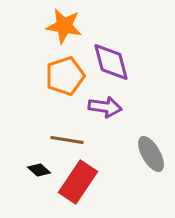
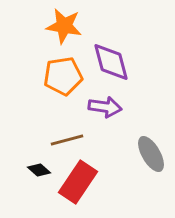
orange pentagon: moved 2 px left; rotated 9 degrees clockwise
brown line: rotated 24 degrees counterclockwise
